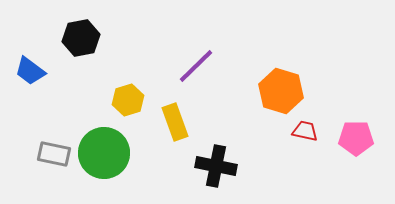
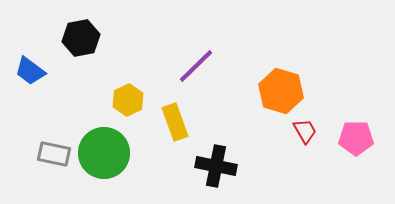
yellow hexagon: rotated 8 degrees counterclockwise
red trapezoid: rotated 48 degrees clockwise
